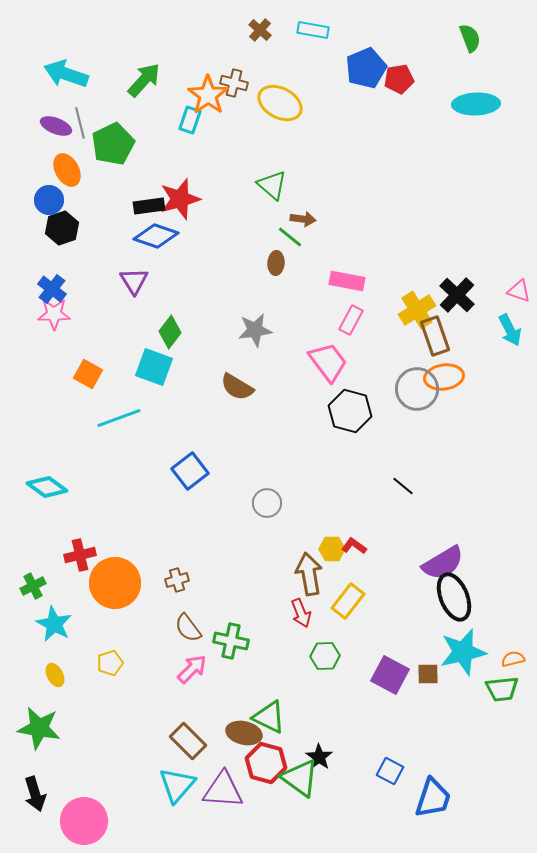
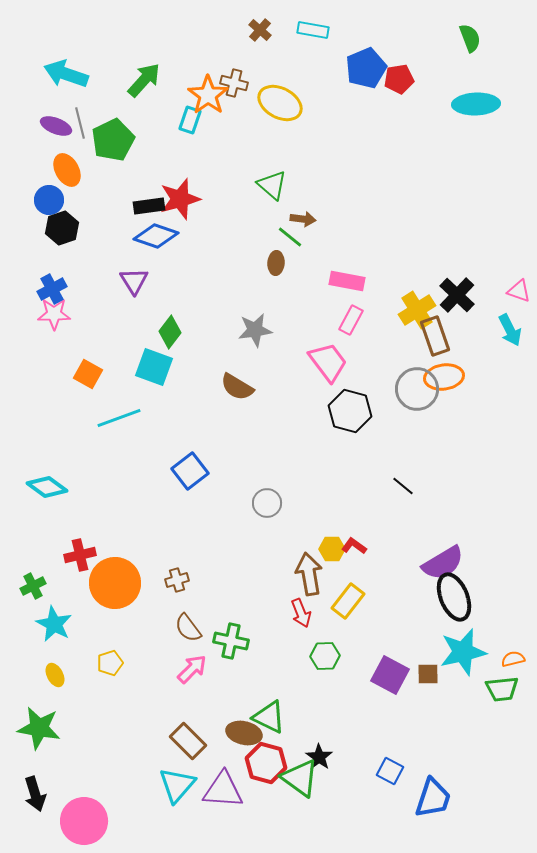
green pentagon at (113, 144): moved 4 px up
blue cross at (52, 289): rotated 24 degrees clockwise
